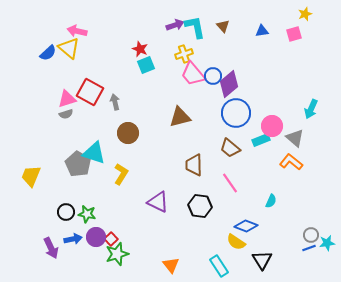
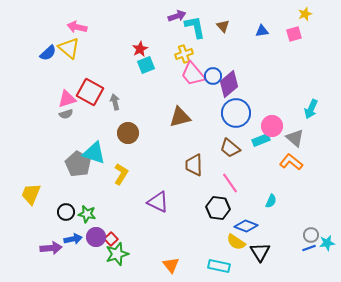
purple arrow at (175, 25): moved 2 px right, 9 px up
pink arrow at (77, 31): moved 4 px up
red star at (140, 49): rotated 21 degrees clockwise
yellow trapezoid at (31, 176): moved 18 px down
black hexagon at (200, 206): moved 18 px right, 2 px down
purple arrow at (51, 248): rotated 70 degrees counterclockwise
black triangle at (262, 260): moved 2 px left, 8 px up
cyan rectangle at (219, 266): rotated 45 degrees counterclockwise
